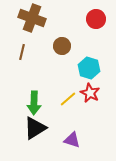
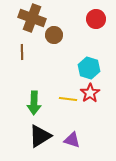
brown circle: moved 8 px left, 11 px up
brown line: rotated 14 degrees counterclockwise
red star: rotated 12 degrees clockwise
yellow line: rotated 48 degrees clockwise
black triangle: moved 5 px right, 8 px down
